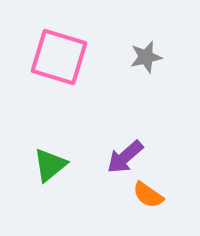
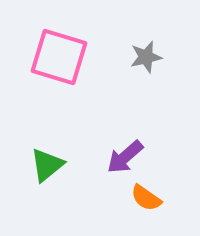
green triangle: moved 3 px left
orange semicircle: moved 2 px left, 3 px down
